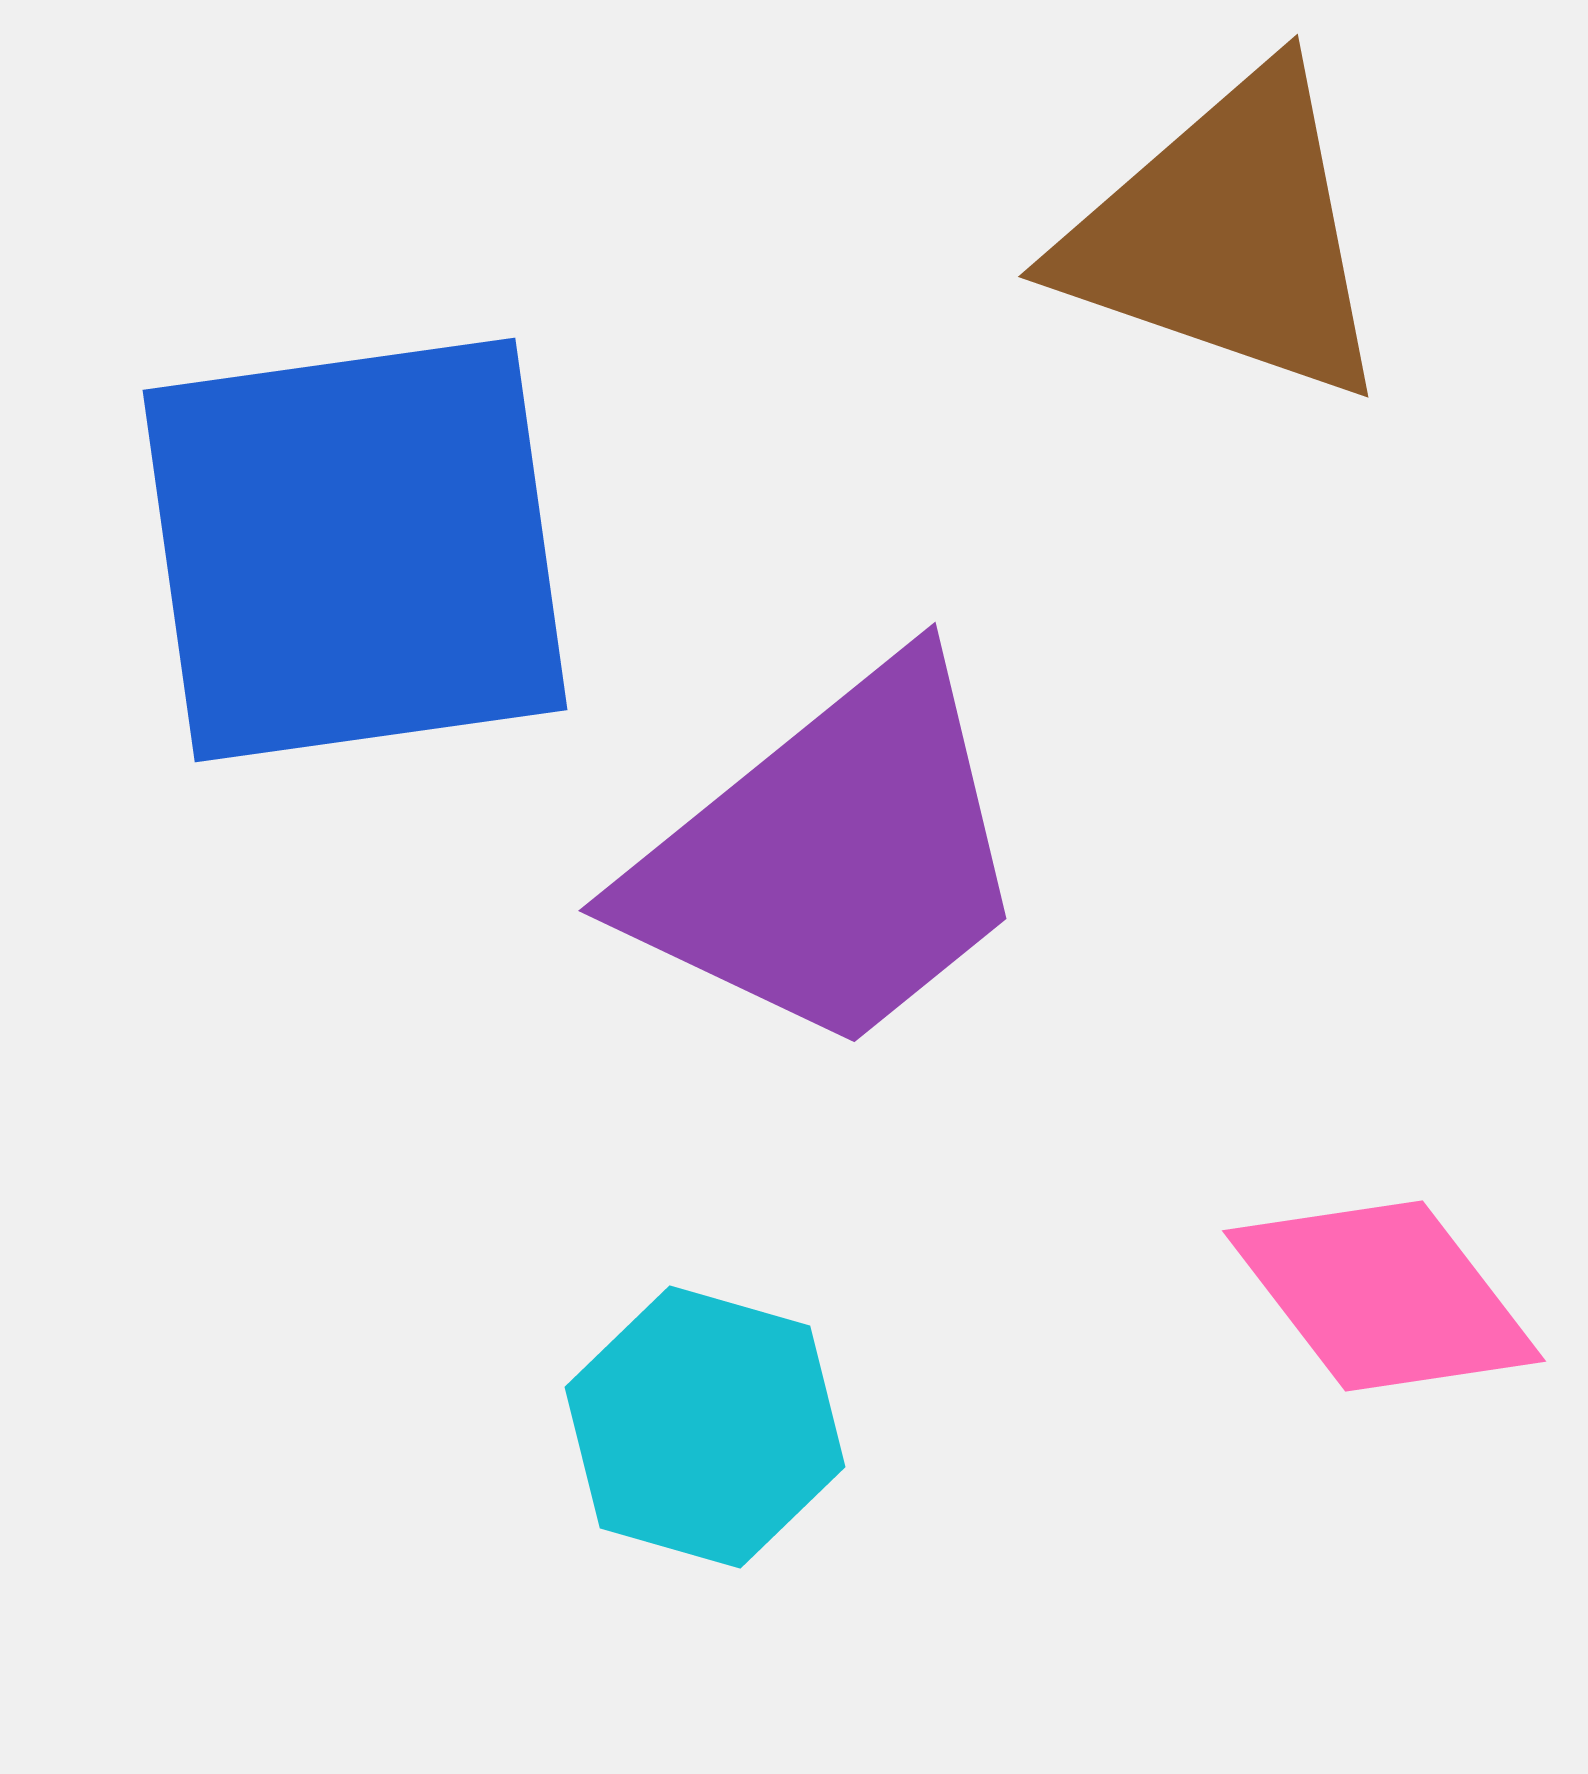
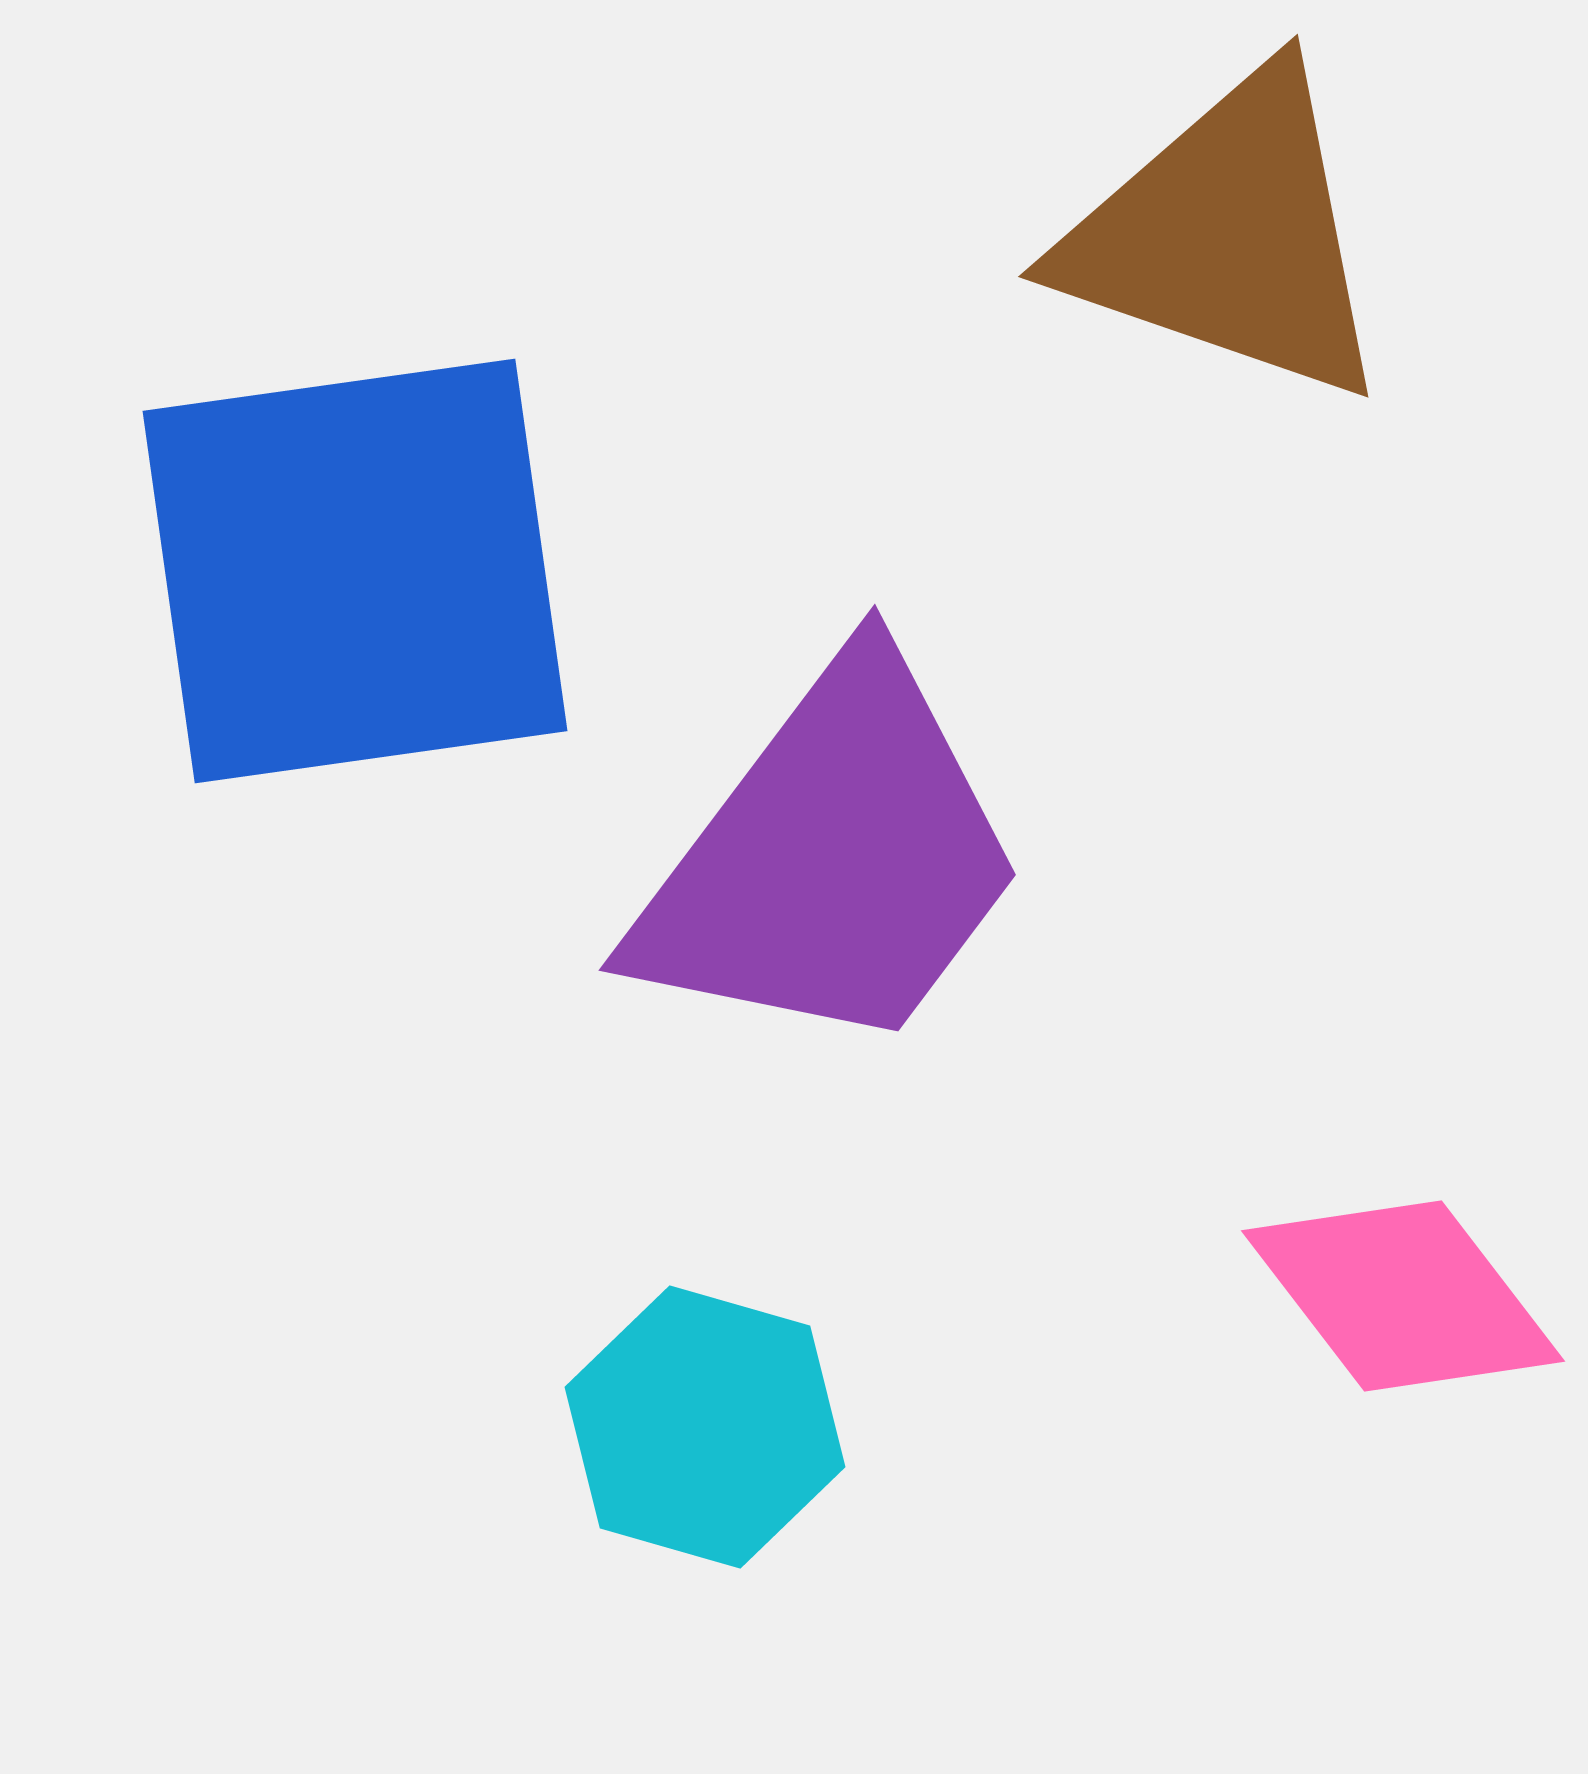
blue square: moved 21 px down
purple trapezoid: rotated 14 degrees counterclockwise
pink diamond: moved 19 px right
